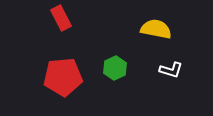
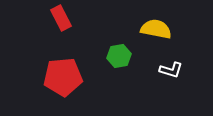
green hexagon: moved 4 px right, 12 px up; rotated 15 degrees clockwise
